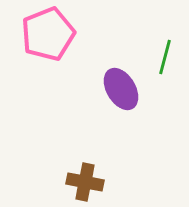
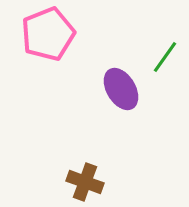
green line: rotated 20 degrees clockwise
brown cross: rotated 9 degrees clockwise
